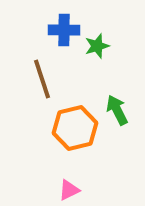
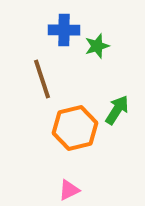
green arrow: rotated 60 degrees clockwise
